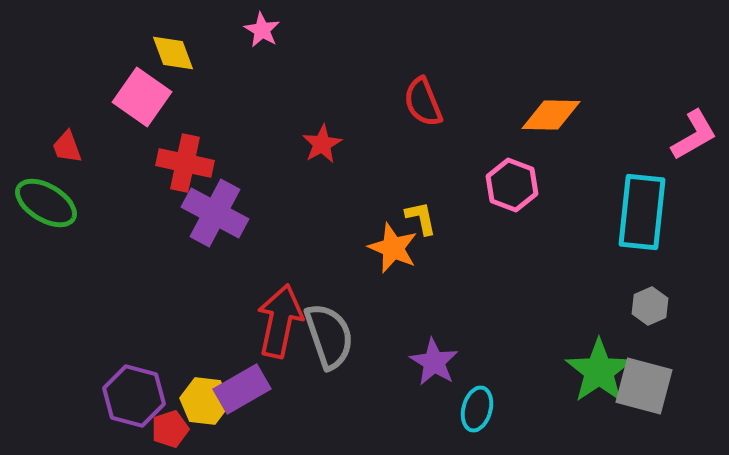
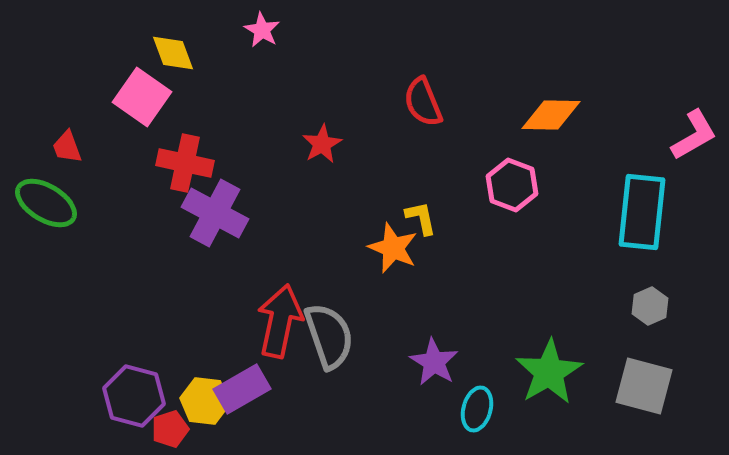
green star: moved 50 px left, 1 px down; rotated 4 degrees clockwise
